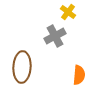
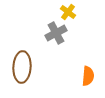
gray cross: moved 1 px right, 3 px up
orange semicircle: moved 9 px right, 1 px down
